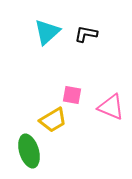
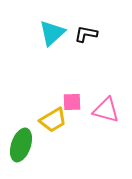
cyan triangle: moved 5 px right, 1 px down
pink square: moved 7 px down; rotated 12 degrees counterclockwise
pink triangle: moved 5 px left, 3 px down; rotated 8 degrees counterclockwise
green ellipse: moved 8 px left, 6 px up; rotated 36 degrees clockwise
